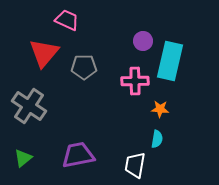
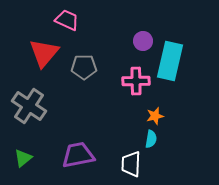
pink cross: moved 1 px right
orange star: moved 5 px left, 7 px down; rotated 18 degrees counterclockwise
cyan semicircle: moved 6 px left
white trapezoid: moved 4 px left, 1 px up; rotated 8 degrees counterclockwise
